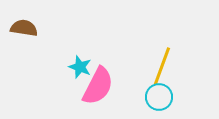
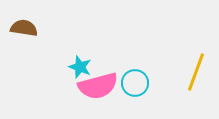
yellow line: moved 34 px right, 6 px down
pink semicircle: rotated 48 degrees clockwise
cyan circle: moved 24 px left, 14 px up
